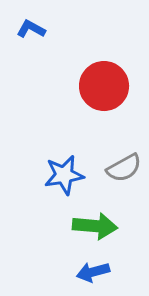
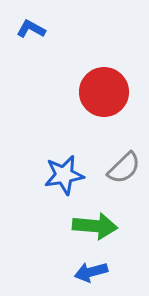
red circle: moved 6 px down
gray semicircle: rotated 15 degrees counterclockwise
blue arrow: moved 2 px left
